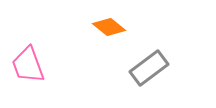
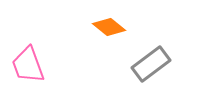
gray rectangle: moved 2 px right, 4 px up
